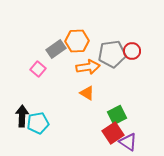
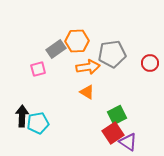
red circle: moved 18 px right, 12 px down
pink square: rotated 35 degrees clockwise
orange triangle: moved 1 px up
